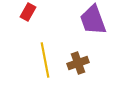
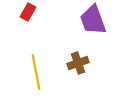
yellow line: moved 9 px left, 12 px down
